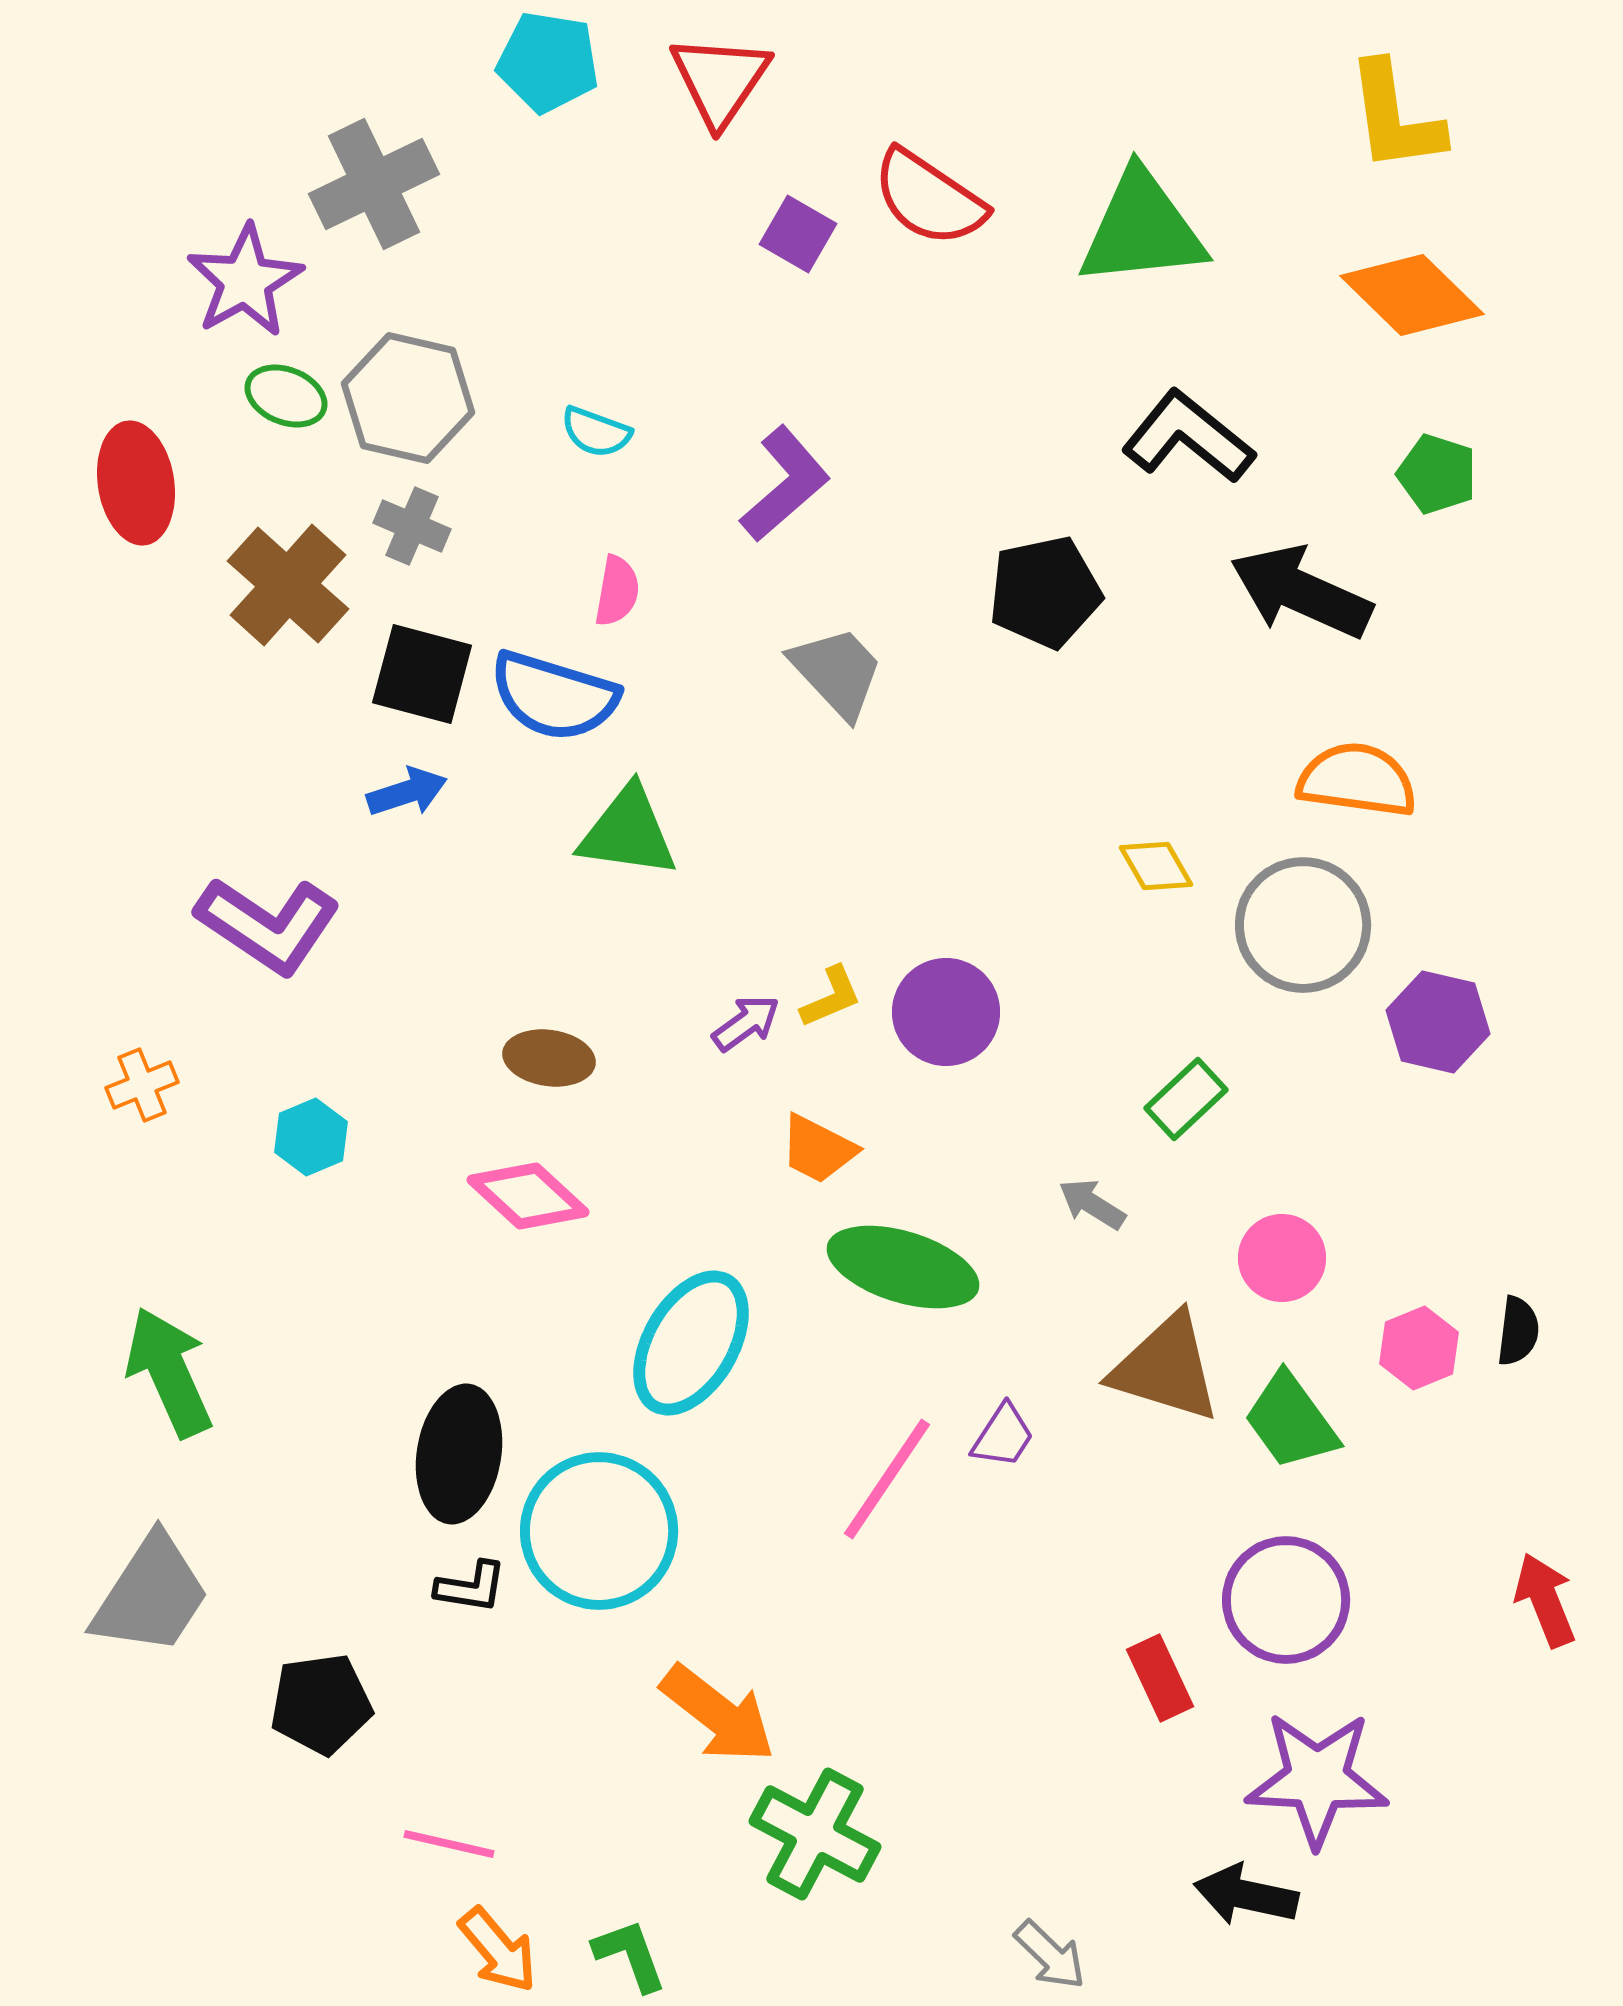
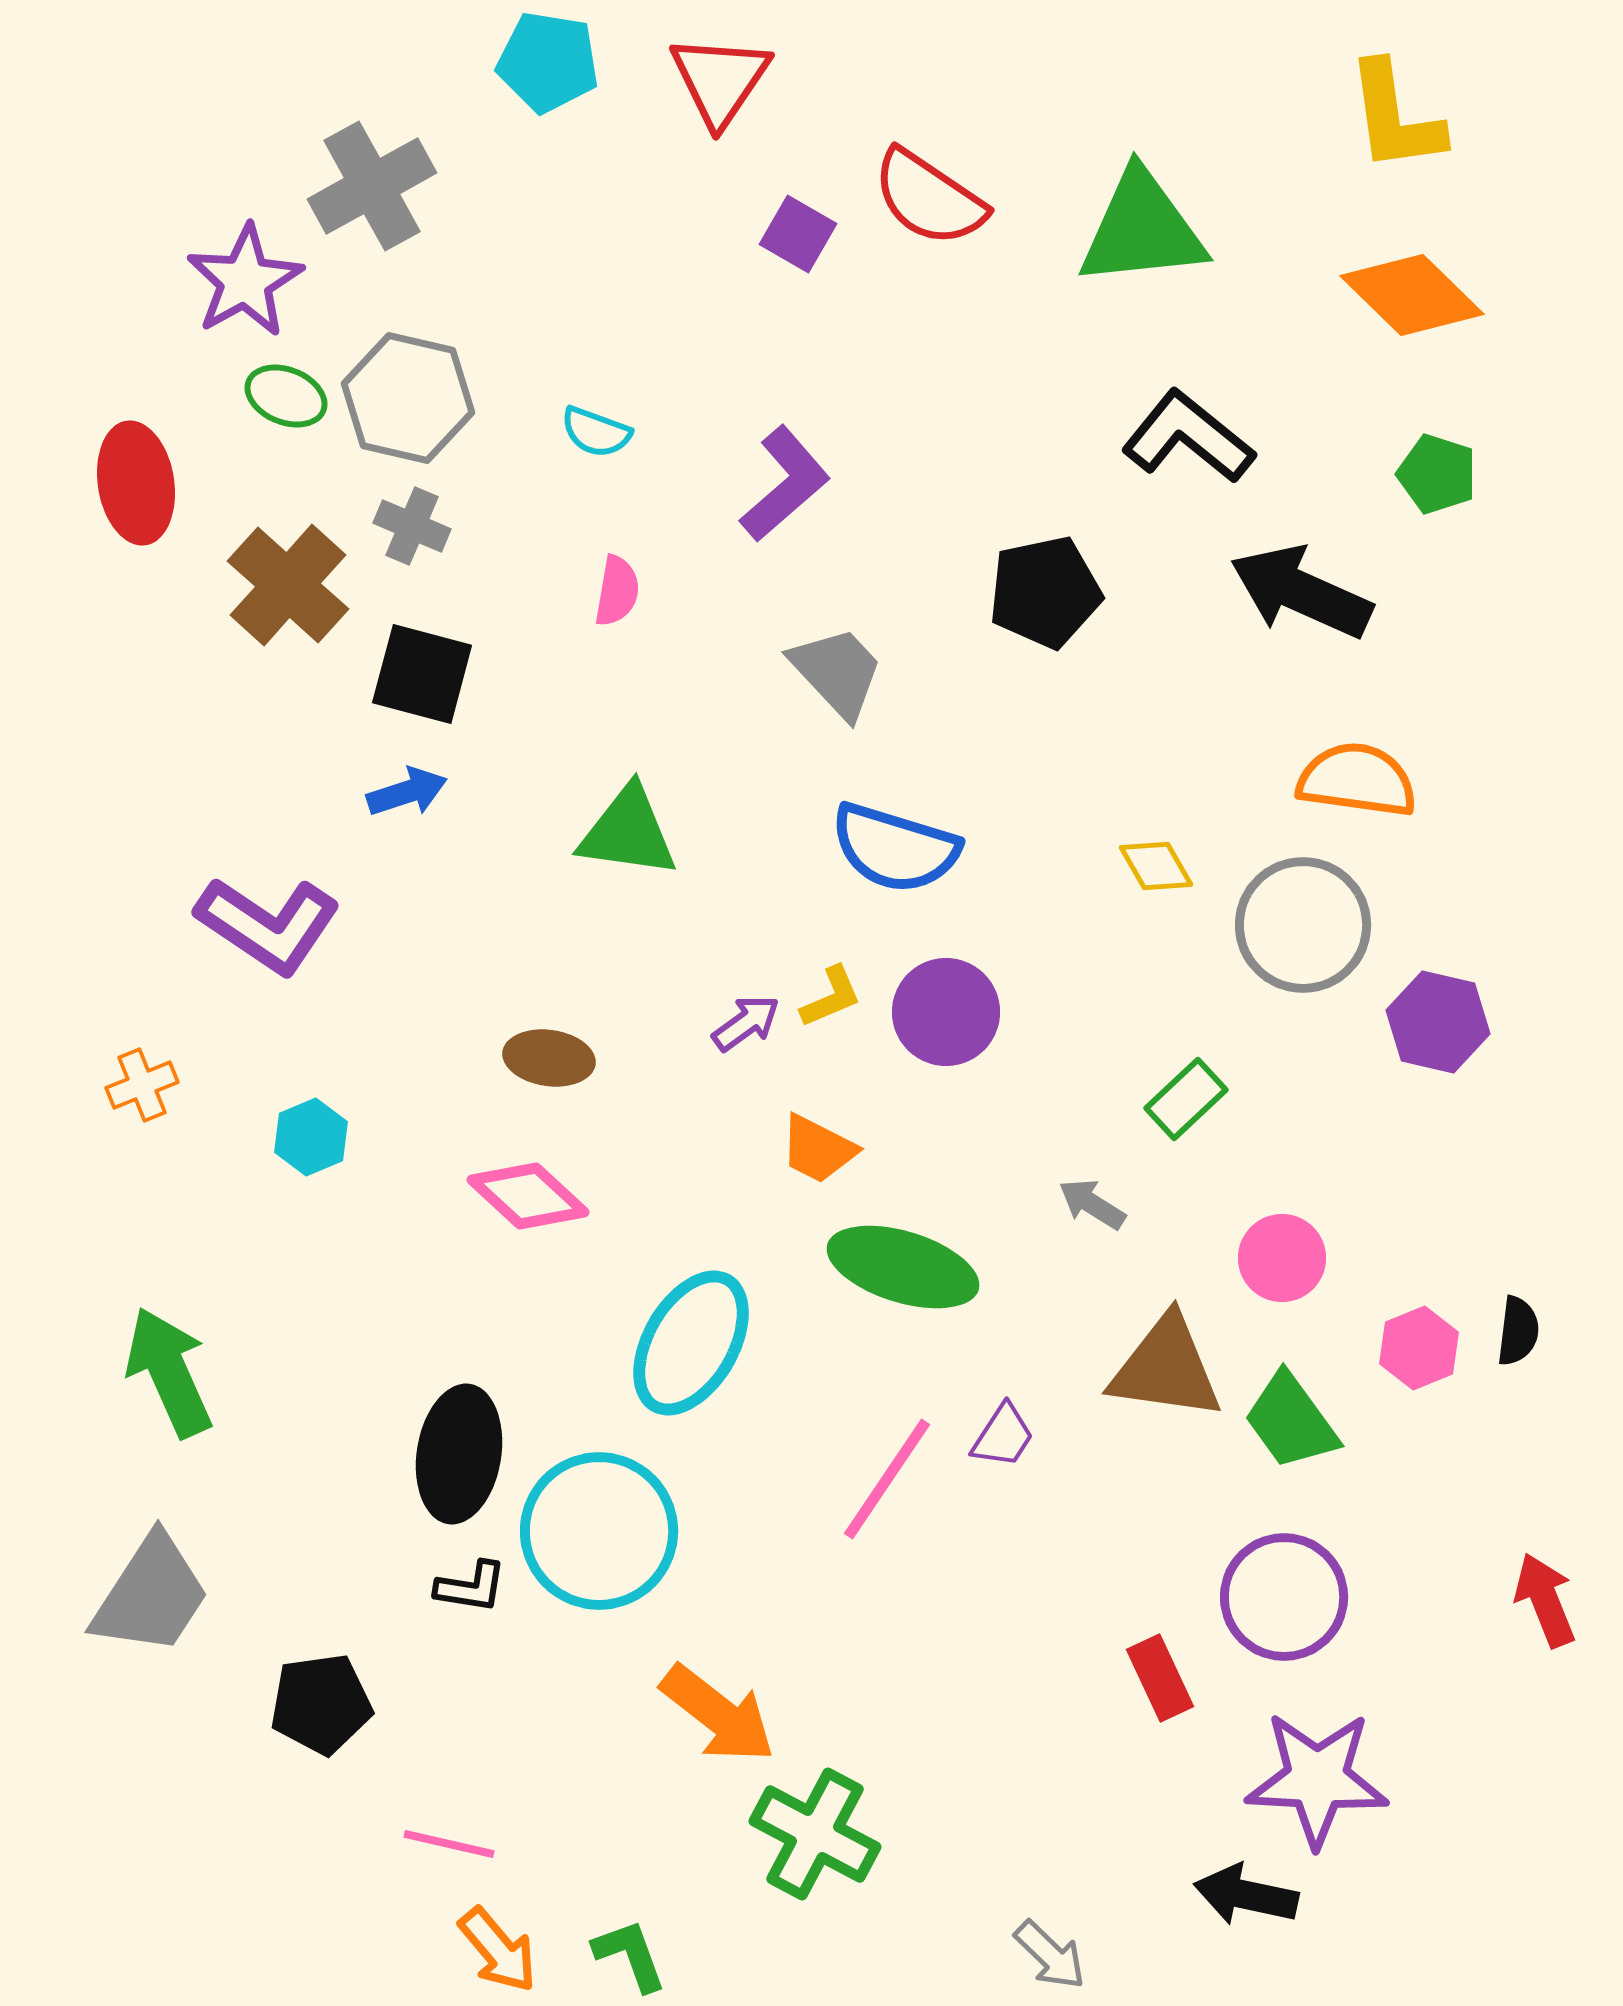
gray cross at (374, 184): moved 2 px left, 2 px down; rotated 3 degrees counterclockwise
blue semicircle at (554, 696): moved 341 px right, 152 px down
brown triangle at (1166, 1368): rotated 9 degrees counterclockwise
purple circle at (1286, 1600): moved 2 px left, 3 px up
